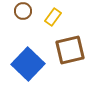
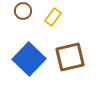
brown square: moved 7 px down
blue square: moved 1 px right, 5 px up
